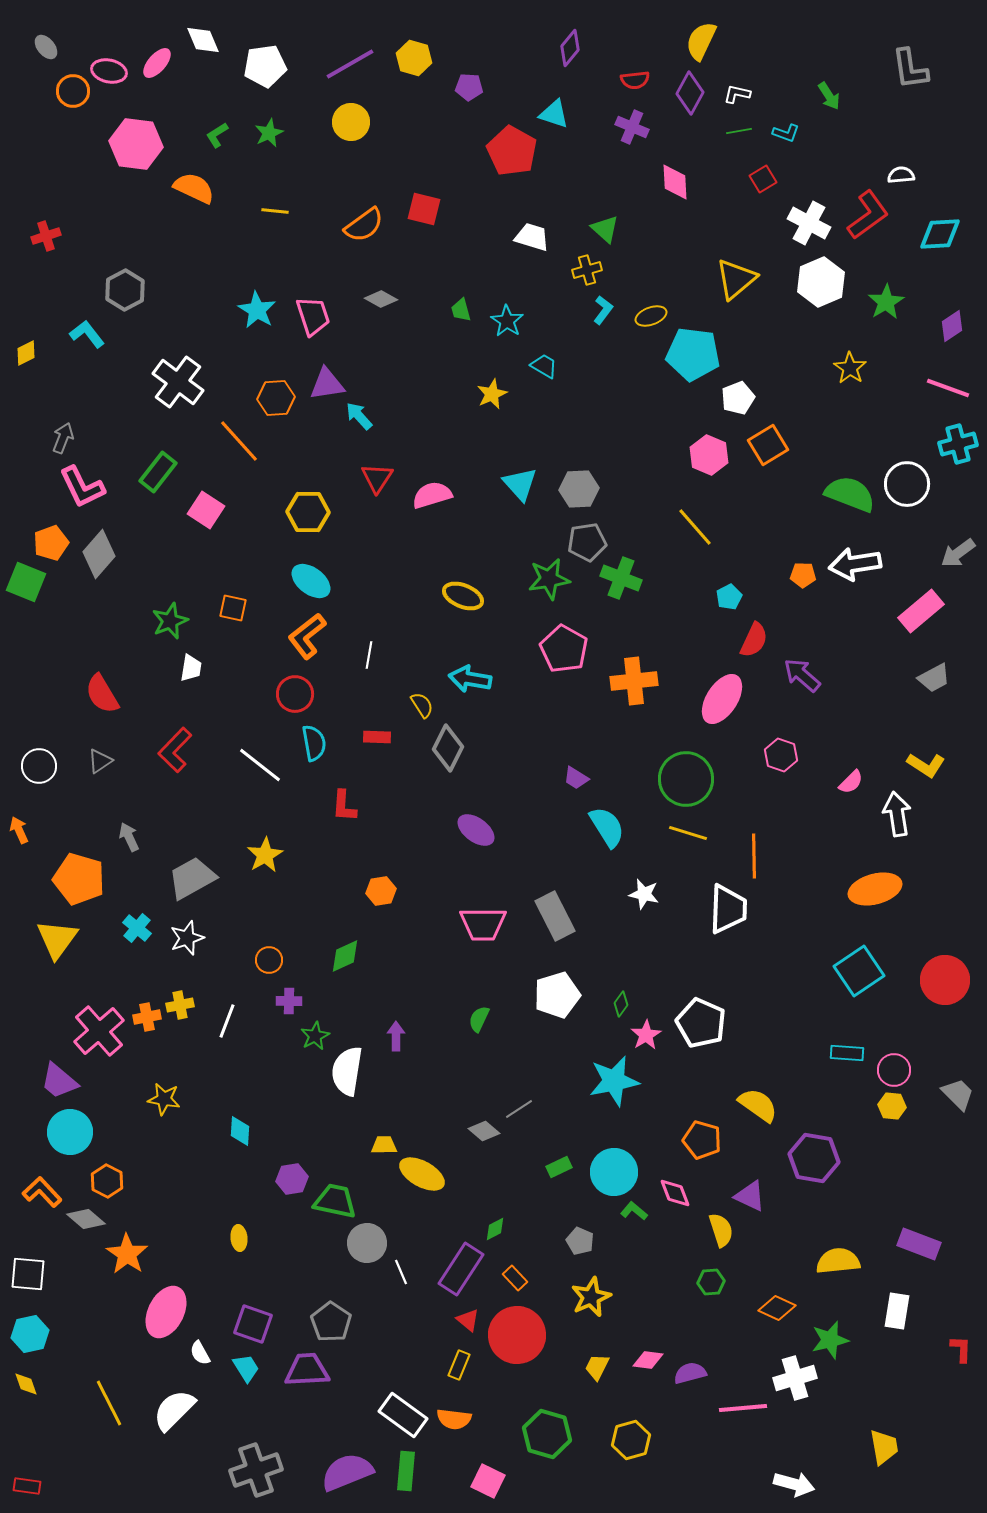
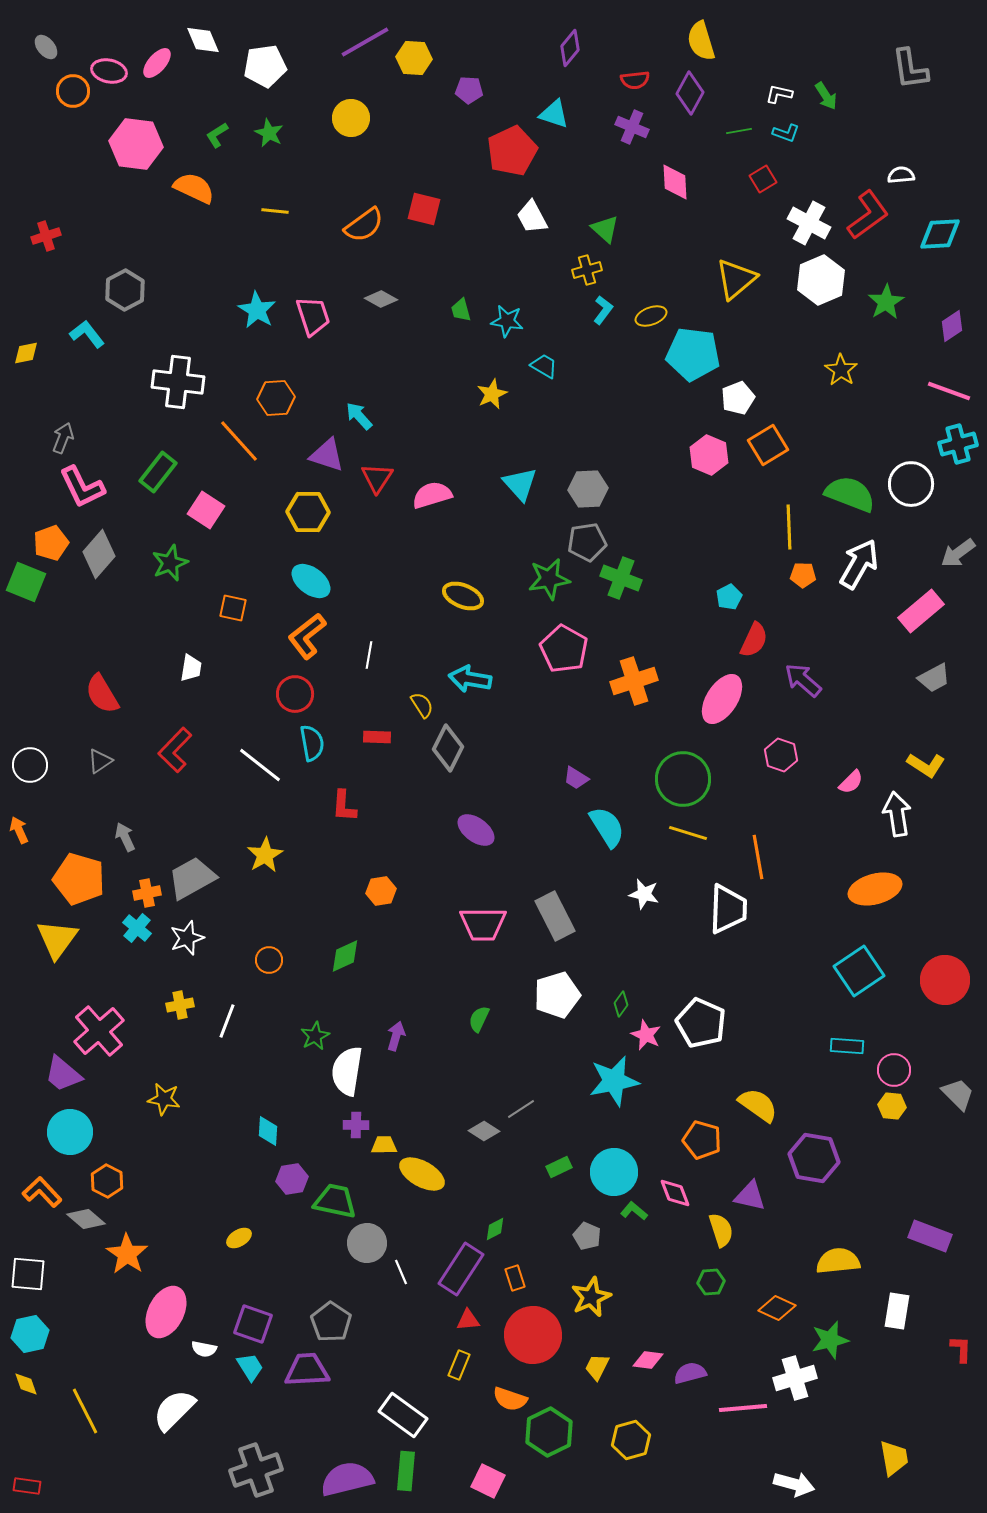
yellow semicircle at (701, 41): rotated 42 degrees counterclockwise
yellow hexagon at (414, 58): rotated 12 degrees counterclockwise
purple line at (350, 64): moved 15 px right, 22 px up
purple pentagon at (469, 87): moved 3 px down
white L-shape at (737, 94): moved 42 px right
green arrow at (829, 96): moved 3 px left
yellow circle at (351, 122): moved 4 px up
green star at (269, 133): rotated 20 degrees counterclockwise
red pentagon at (512, 151): rotated 18 degrees clockwise
white trapezoid at (532, 237): moved 20 px up; rotated 135 degrees counterclockwise
white hexagon at (821, 282): moved 2 px up
cyan star at (507, 321): rotated 24 degrees counterclockwise
yellow diamond at (26, 353): rotated 16 degrees clockwise
yellow star at (850, 368): moved 9 px left, 2 px down
white cross at (178, 382): rotated 30 degrees counterclockwise
purple triangle at (327, 384): moved 71 px down; rotated 27 degrees clockwise
pink line at (948, 388): moved 1 px right, 3 px down
white circle at (907, 484): moved 4 px right
gray hexagon at (579, 489): moved 9 px right
yellow line at (695, 527): moved 94 px right; rotated 39 degrees clockwise
white arrow at (855, 564): moved 4 px right; rotated 129 degrees clockwise
green star at (170, 621): moved 58 px up
purple arrow at (802, 675): moved 1 px right, 5 px down
orange cross at (634, 681): rotated 12 degrees counterclockwise
cyan semicircle at (314, 743): moved 2 px left
white circle at (39, 766): moved 9 px left, 1 px up
green circle at (686, 779): moved 3 px left
gray arrow at (129, 837): moved 4 px left
orange line at (754, 856): moved 4 px right, 1 px down; rotated 9 degrees counterclockwise
purple cross at (289, 1001): moved 67 px right, 124 px down
orange cross at (147, 1017): moved 124 px up
pink star at (646, 1035): rotated 16 degrees counterclockwise
purple arrow at (396, 1036): rotated 16 degrees clockwise
cyan rectangle at (847, 1053): moved 7 px up
purple trapezoid at (59, 1081): moved 4 px right, 7 px up
gray line at (519, 1109): moved 2 px right
cyan diamond at (240, 1131): moved 28 px right
gray diamond at (484, 1131): rotated 8 degrees counterclockwise
purple triangle at (750, 1196): rotated 12 degrees counterclockwise
yellow ellipse at (239, 1238): rotated 65 degrees clockwise
gray pentagon at (580, 1241): moved 7 px right, 5 px up
purple rectangle at (919, 1244): moved 11 px right, 8 px up
orange rectangle at (515, 1278): rotated 25 degrees clockwise
red triangle at (468, 1320): rotated 45 degrees counterclockwise
red circle at (517, 1335): moved 16 px right
white semicircle at (200, 1353): moved 4 px right, 4 px up; rotated 50 degrees counterclockwise
cyan trapezoid at (246, 1368): moved 4 px right, 1 px up
yellow line at (109, 1403): moved 24 px left, 8 px down
orange semicircle at (454, 1419): moved 56 px right, 20 px up; rotated 12 degrees clockwise
green hexagon at (547, 1434): moved 2 px right, 2 px up; rotated 18 degrees clockwise
yellow trapezoid at (884, 1447): moved 10 px right, 11 px down
purple semicircle at (347, 1472): moved 7 px down; rotated 8 degrees clockwise
